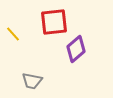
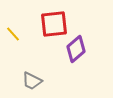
red square: moved 2 px down
gray trapezoid: rotated 15 degrees clockwise
